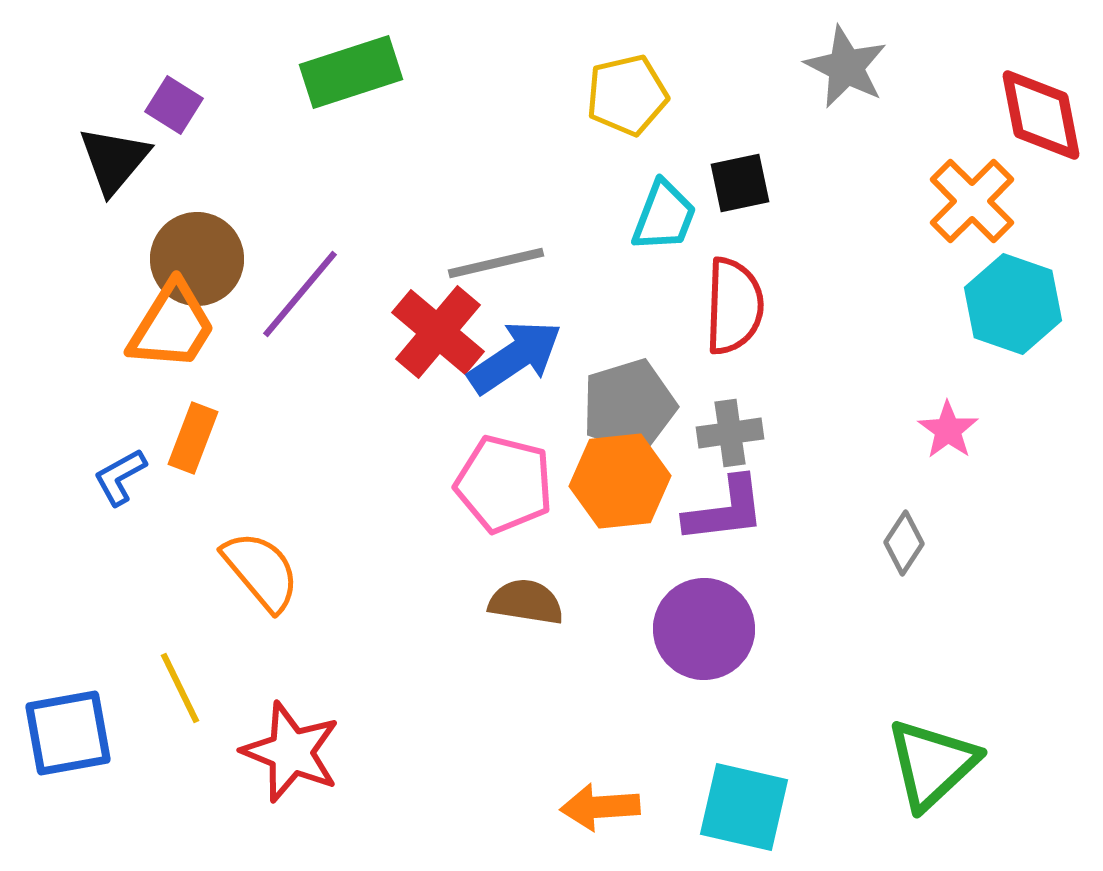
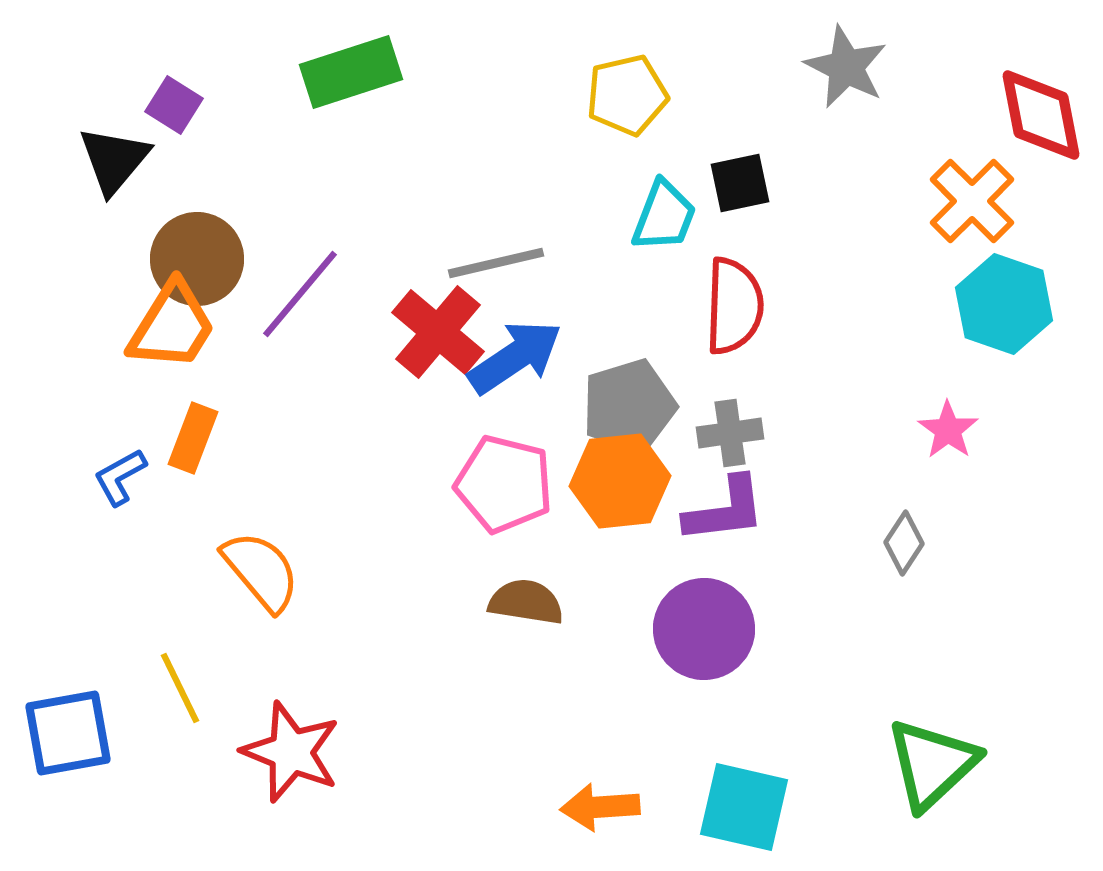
cyan hexagon: moved 9 px left
